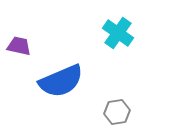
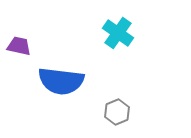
blue semicircle: rotated 30 degrees clockwise
gray hexagon: rotated 15 degrees counterclockwise
